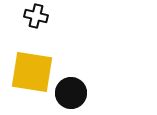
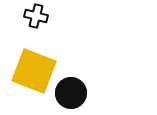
yellow square: moved 2 px right, 1 px up; rotated 12 degrees clockwise
